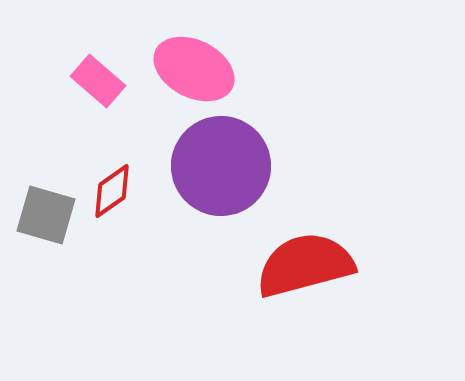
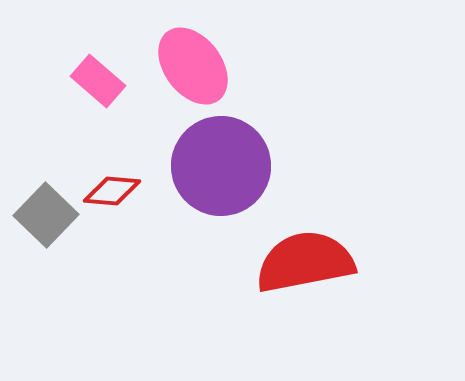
pink ellipse: moved 1 px left, 3 px up; rotated 26 degrees clockwise
red diamond: rotated 40 degrees clockwise
gray square: rotated 28 degrees clockwise
red semicircle: moved 3 px up; rotated 4 degrees clockwise
